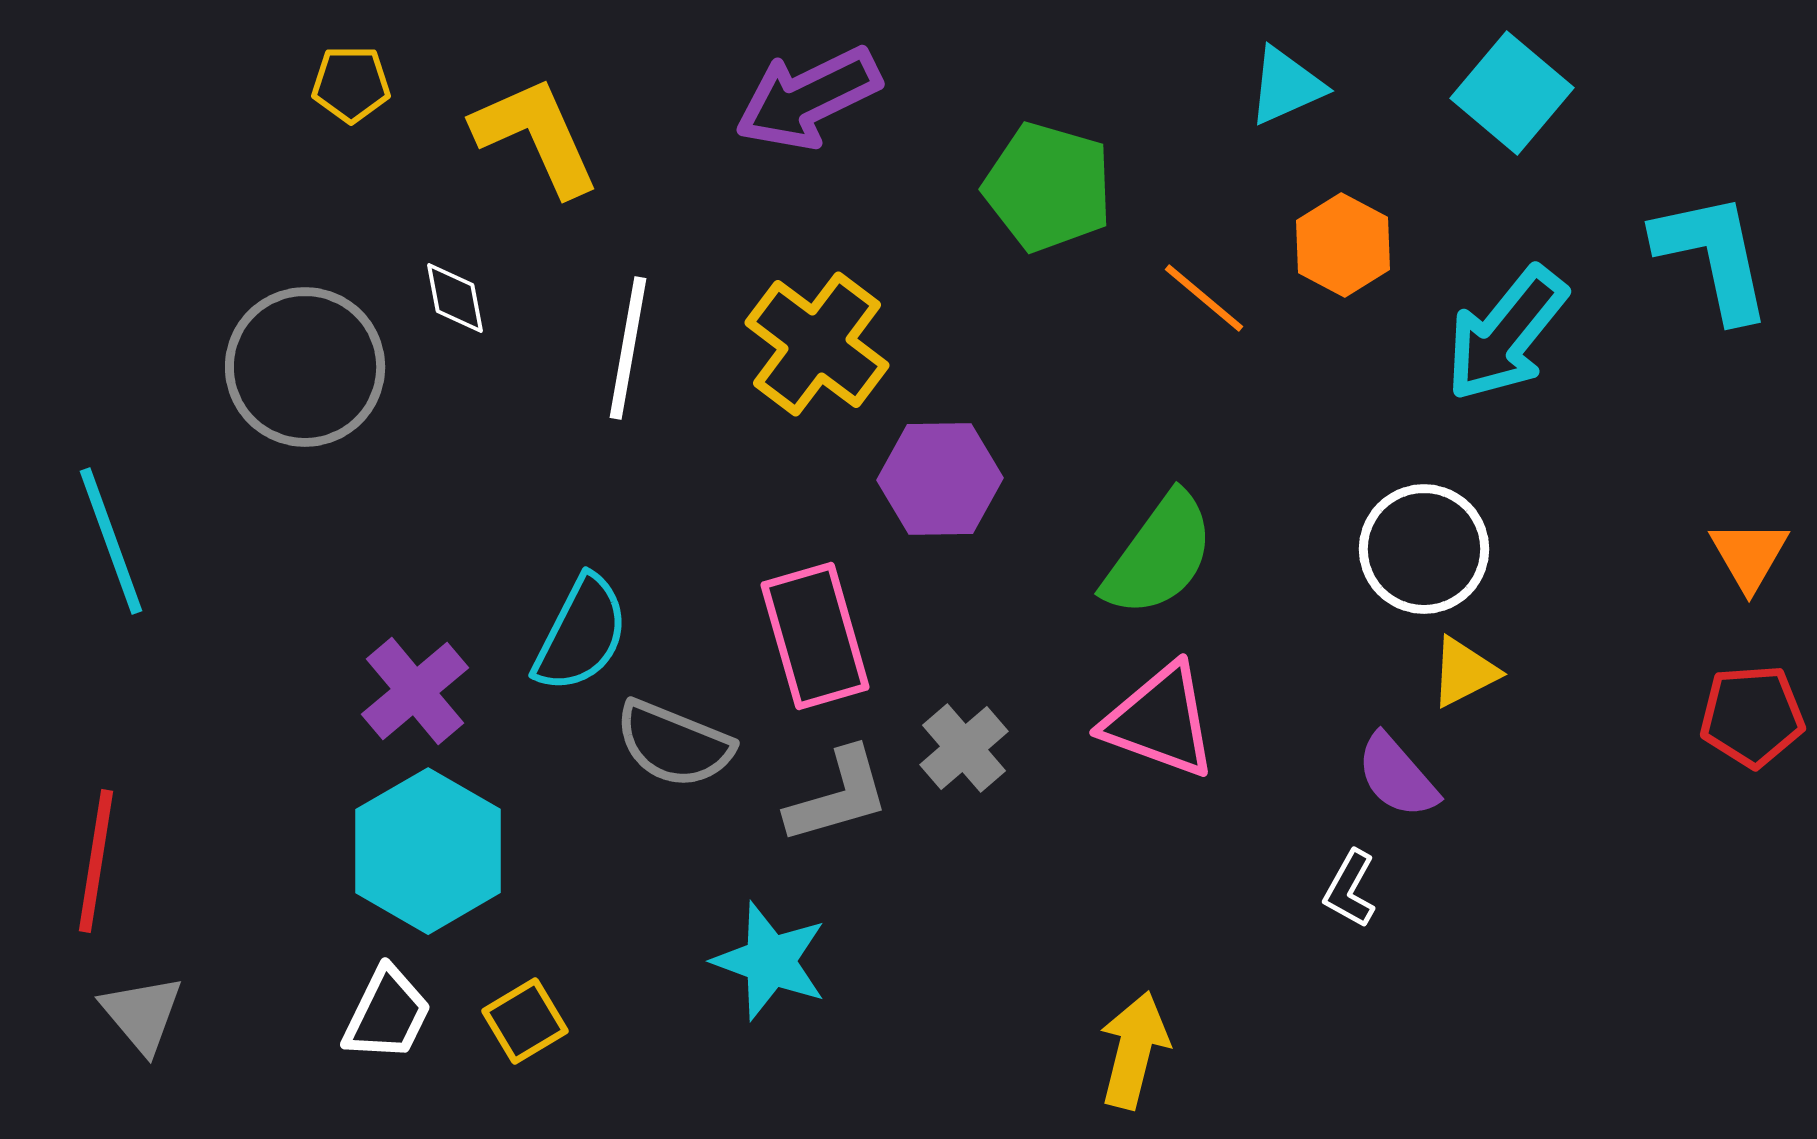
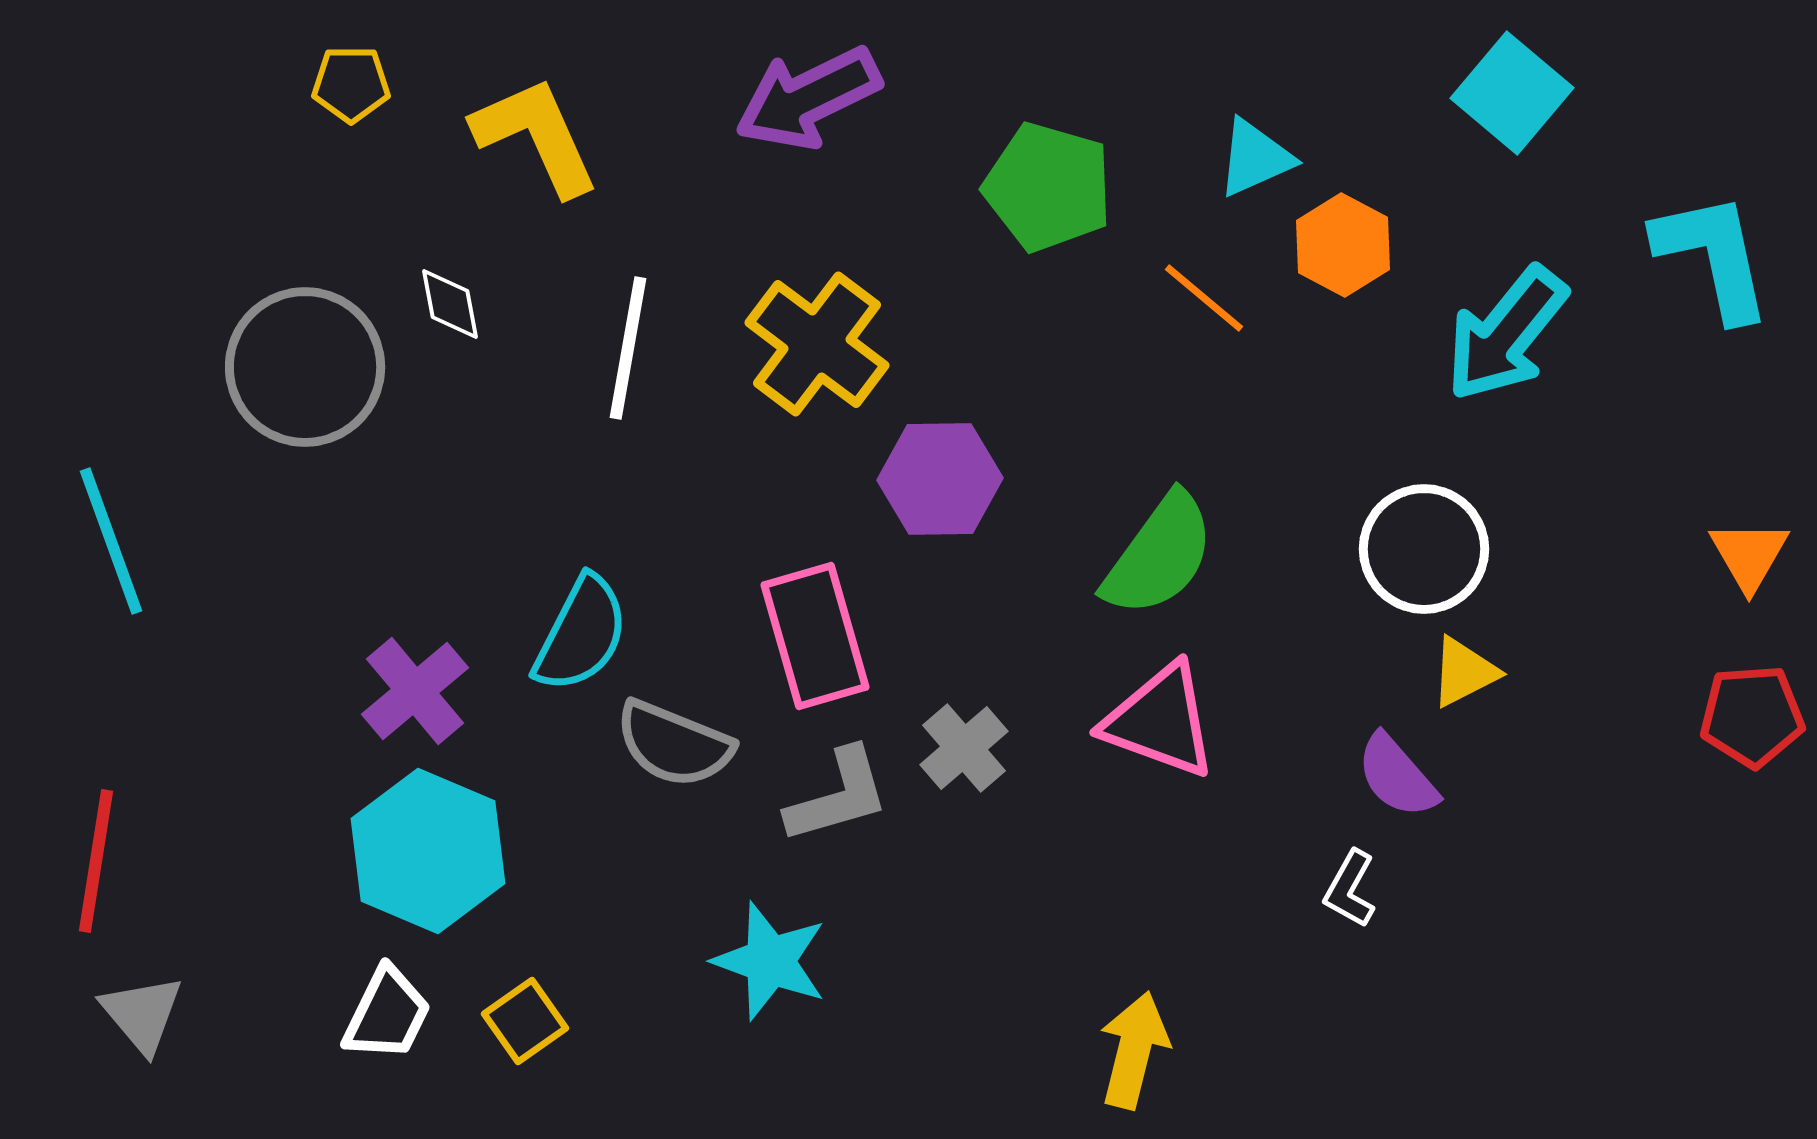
cyan triangle: moved 31 px left, 72 px down
white diamond: moved 5 px left, 6 px down
cyan hexagon: rotated 7 degrees counterclockwise
yellow square: rotated 4 degrees counterclockwise
